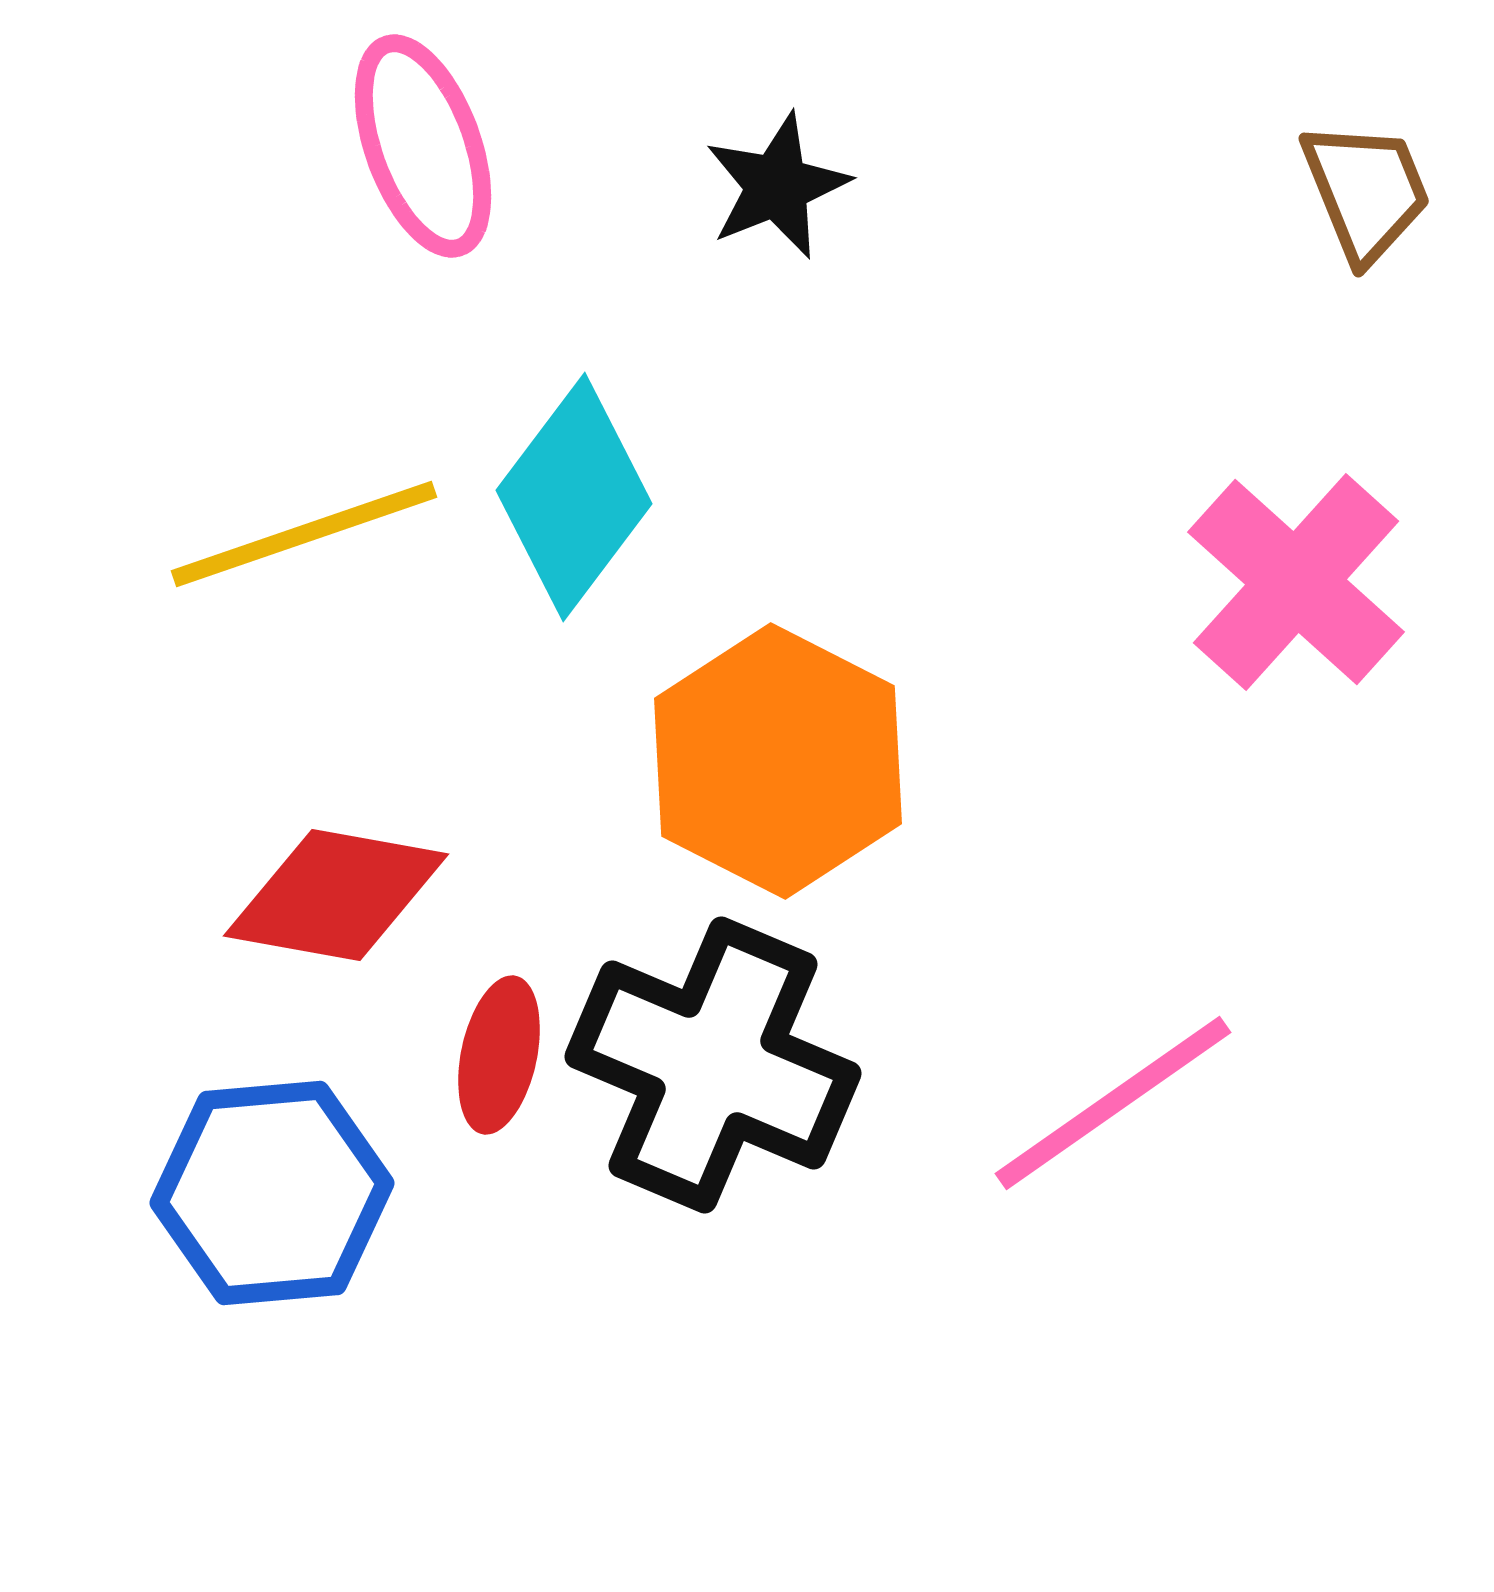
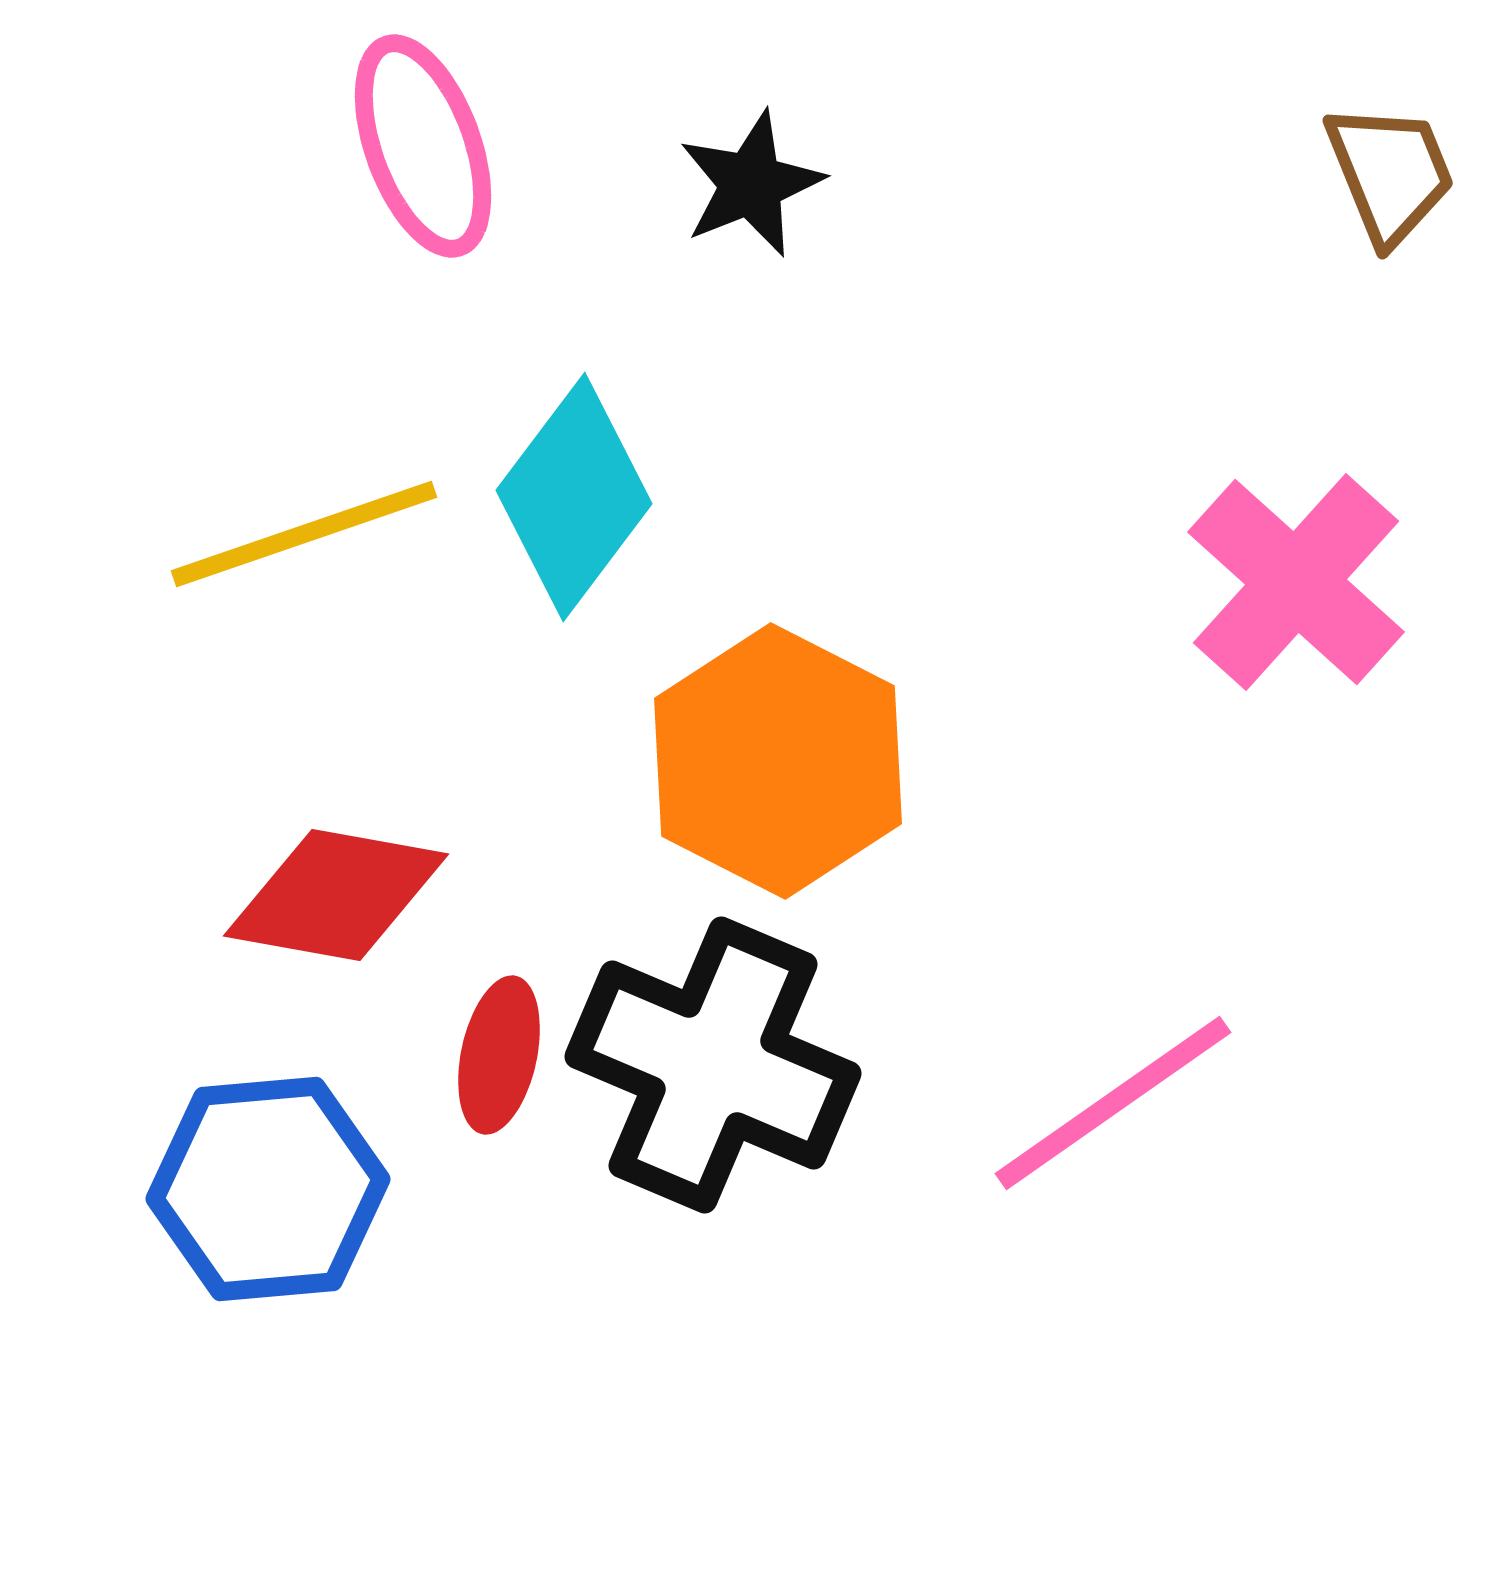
black star: moved 26 px left, 2 px up
brown trapezoid: moved 24 px right, 18 px up
blue hexagon: moved 4 px left, 4 px up
